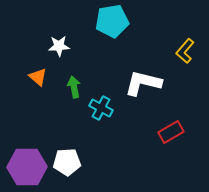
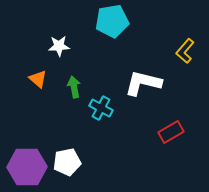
orange triangle: moved 2 px down
white pentagon: rotated 8 degrees counterclockwise
